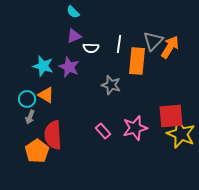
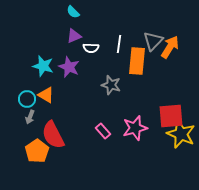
red semicircle: rotated 24 degrees counterclockwise
